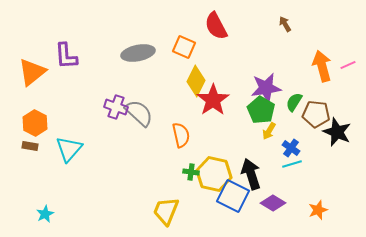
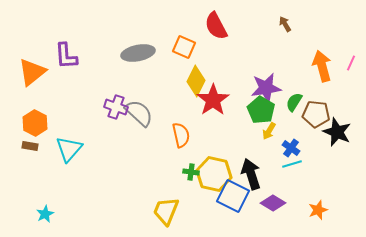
pink line: moved 3 px right, 2 px up; rotated 42 degrees counterclockwise
